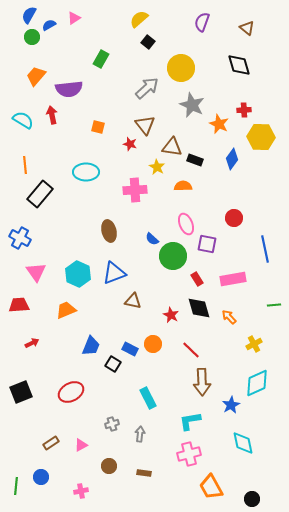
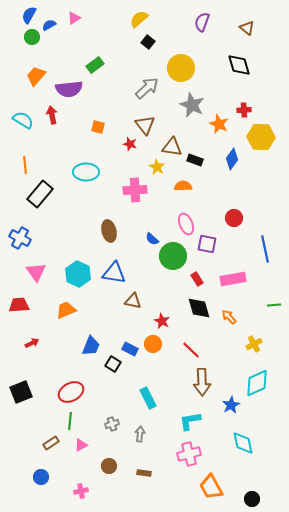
green rectangle at (101, 59): moved 6 px left, 6 px down; rotated 24 degrees clockwise
blue triangle at (114, 273): rotated 30 degrees clockwise
red star at (171, 315): moved 9 px left, 6 px down
green line at (16, 486): moved 54 px right, 65 px up
